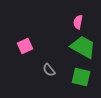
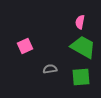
pink semicircle: moved 2 px right
gray semicircle: moved 1 px right, 1 px up; rotated 120 degrees clockwise
green square: rotated 18 degrees counterclockwise
